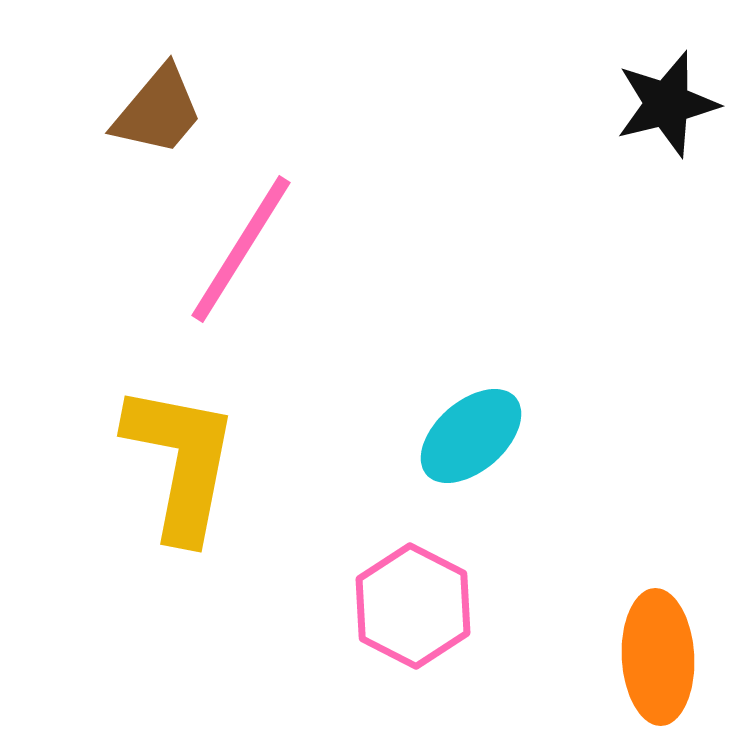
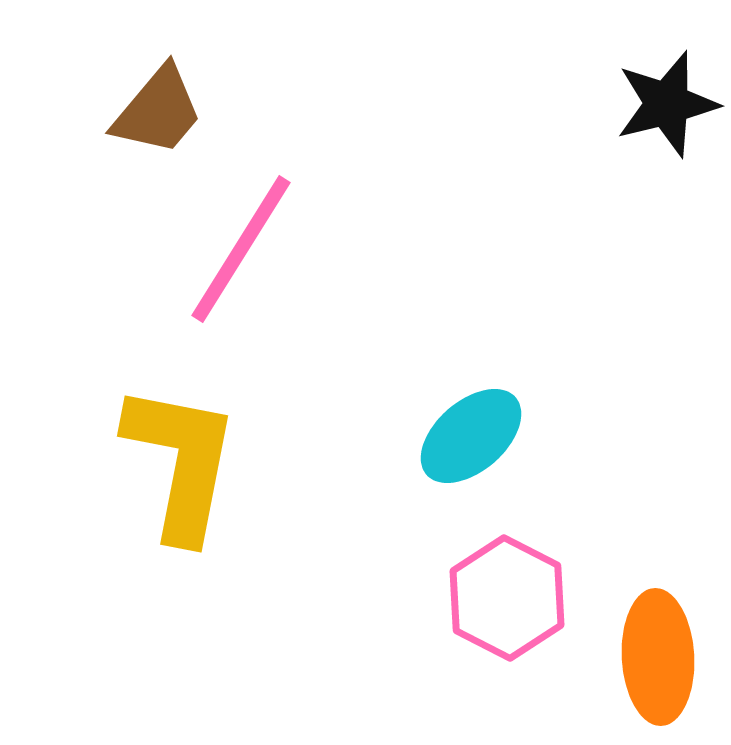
pink hexagon: moved 94 px right, 8 px up
